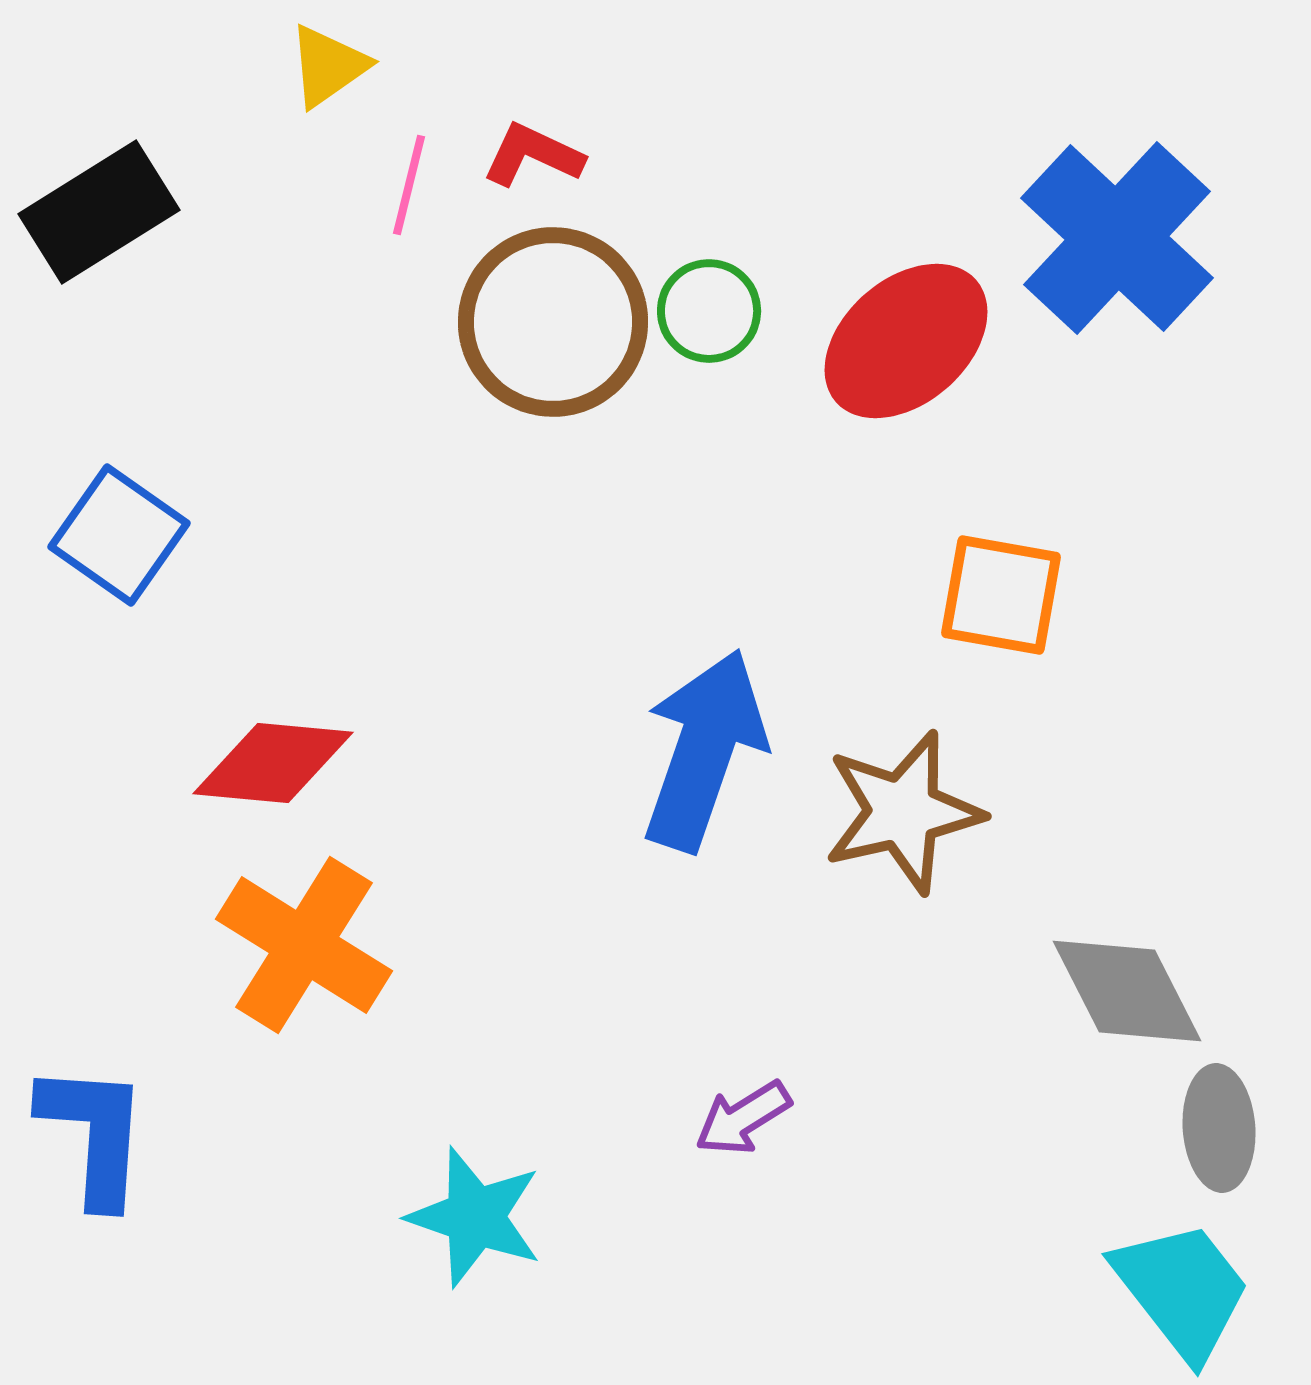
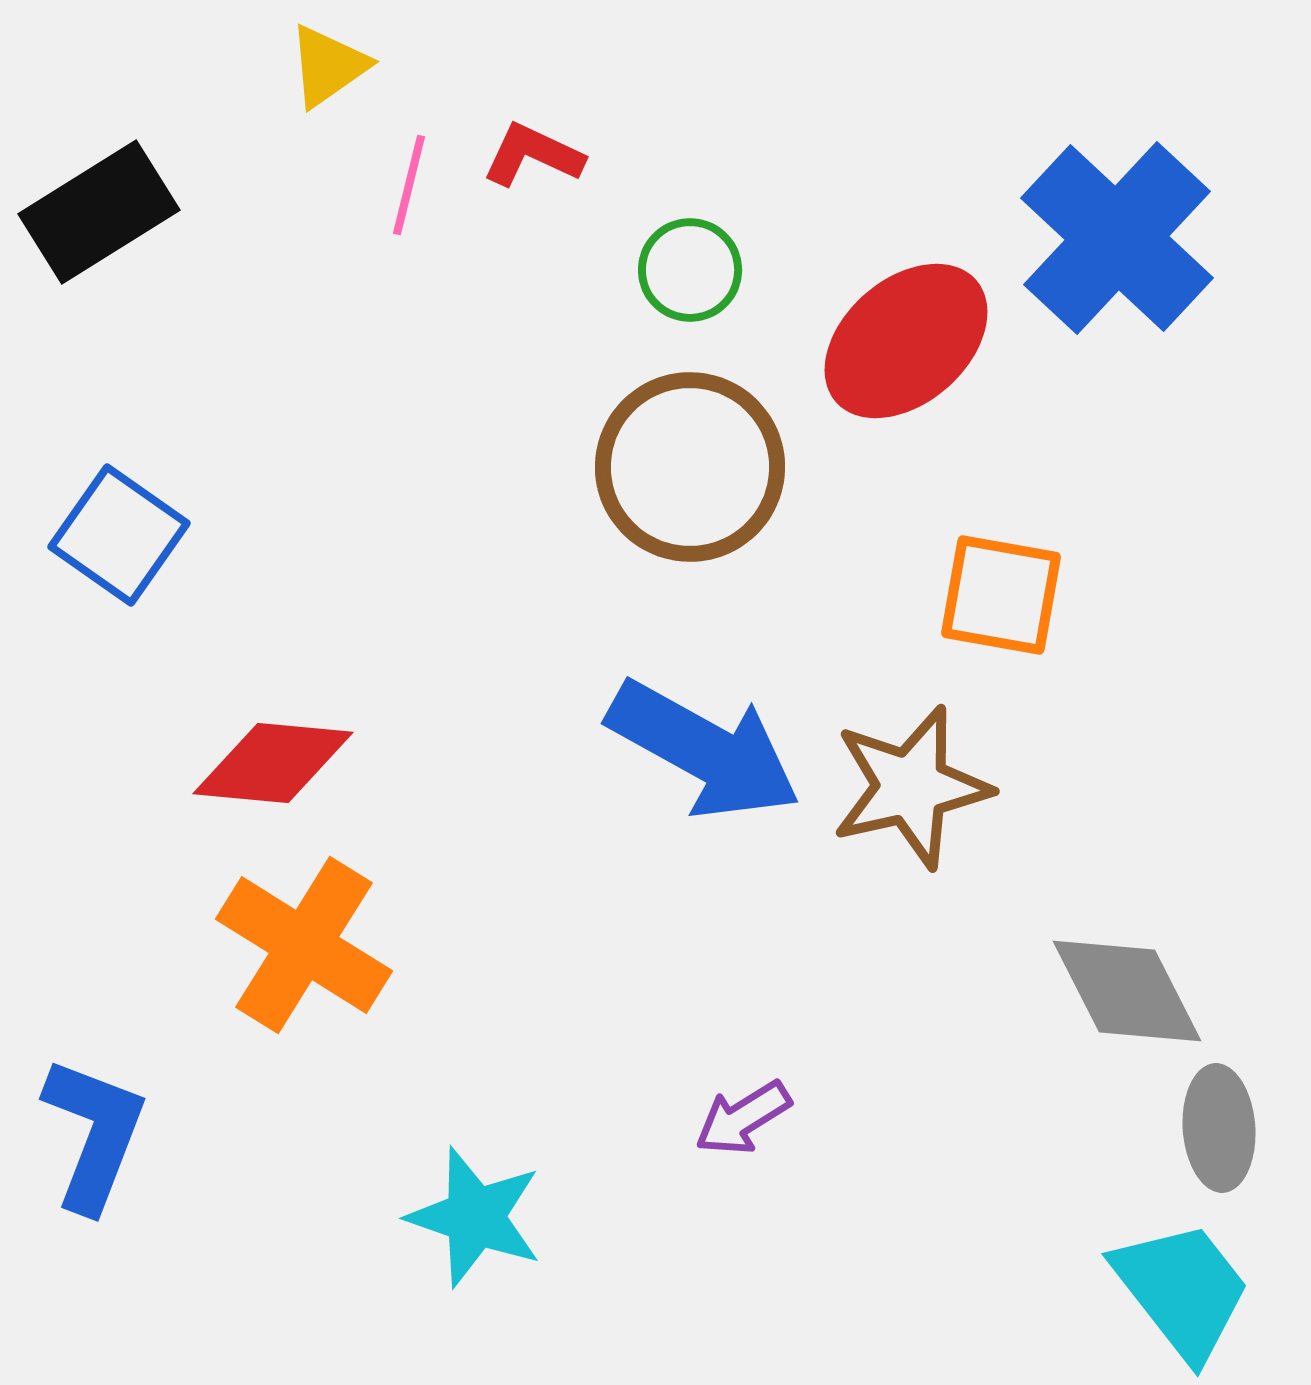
green circle: moved 19 px left, 41 px up
brown circle: moved 137 px right, 145 px down
blue arrow: rotated 100 degrees clockwise
brown star: moved 8 px right, 25 px up
blue L-shape: rotated 17 degrees clockwise
